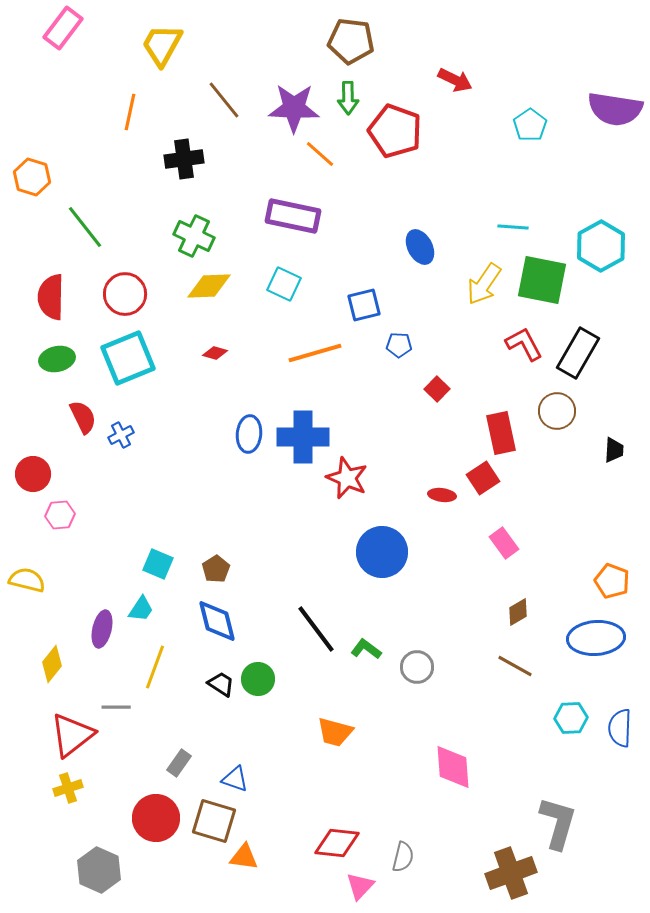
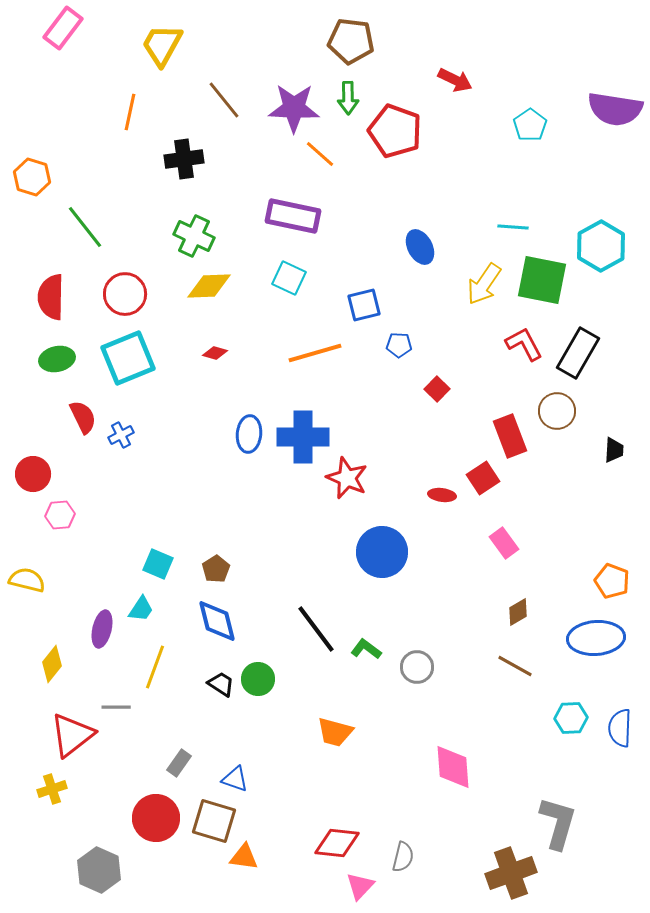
cyan square at (284, 284): moved 5 px right, 6 px up
red rectangle at (501, 433): moved 9 px right, 3 px down; rotated 9 degrees counterclockwise
yellow cross at (68, 788): moved 16 px left, 1 px down
